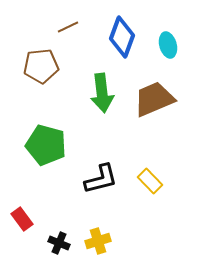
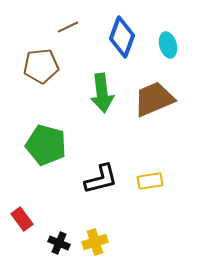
yellow rectangle: rotated 55 degrees counterclockwise
yellow cross: moved 3 px left, 1 px down
